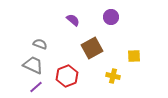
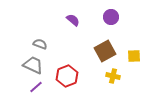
brown square: moved 13 px right, 3 px down
